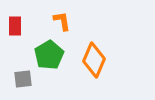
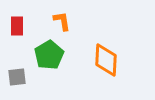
red rectangle: moved 2 px right
orange diamond: moved 12 px right; rotated 20 degrees counterclockwise
gray square: moved 6 px left, 2 px up
